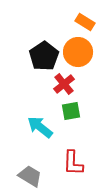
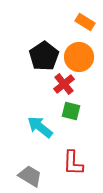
orange circle: moved 1 px right, 5 px down
green square: rotated 24 degrees clockwise
